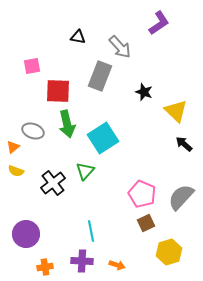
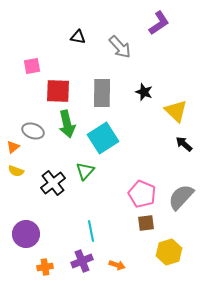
gray rectangle: moved 2 px right, 17 px down; rotated 20 degrees counterclockwise
brown square: rotated 18 degrees clockwise
purple cross: rotated 25 degrees counterclockwise
